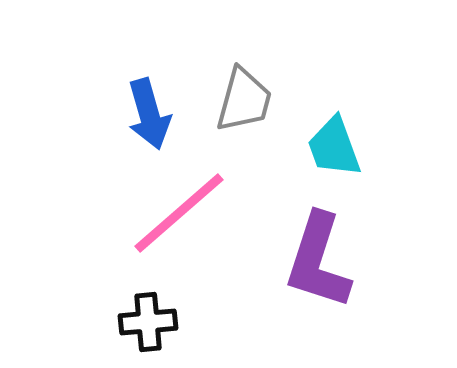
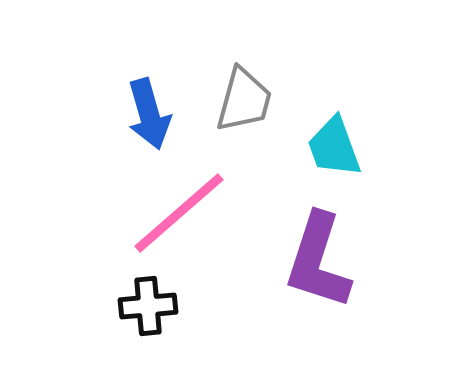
black cross: moved 16 px up
